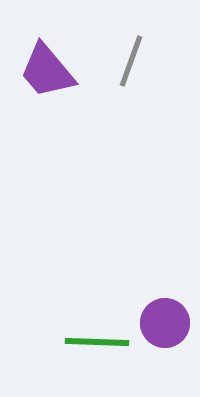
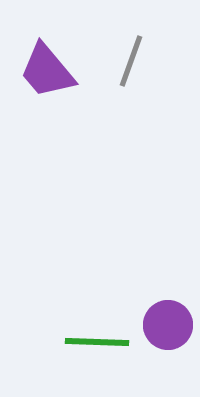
purple circle: moved 3 px right, 2 px down
